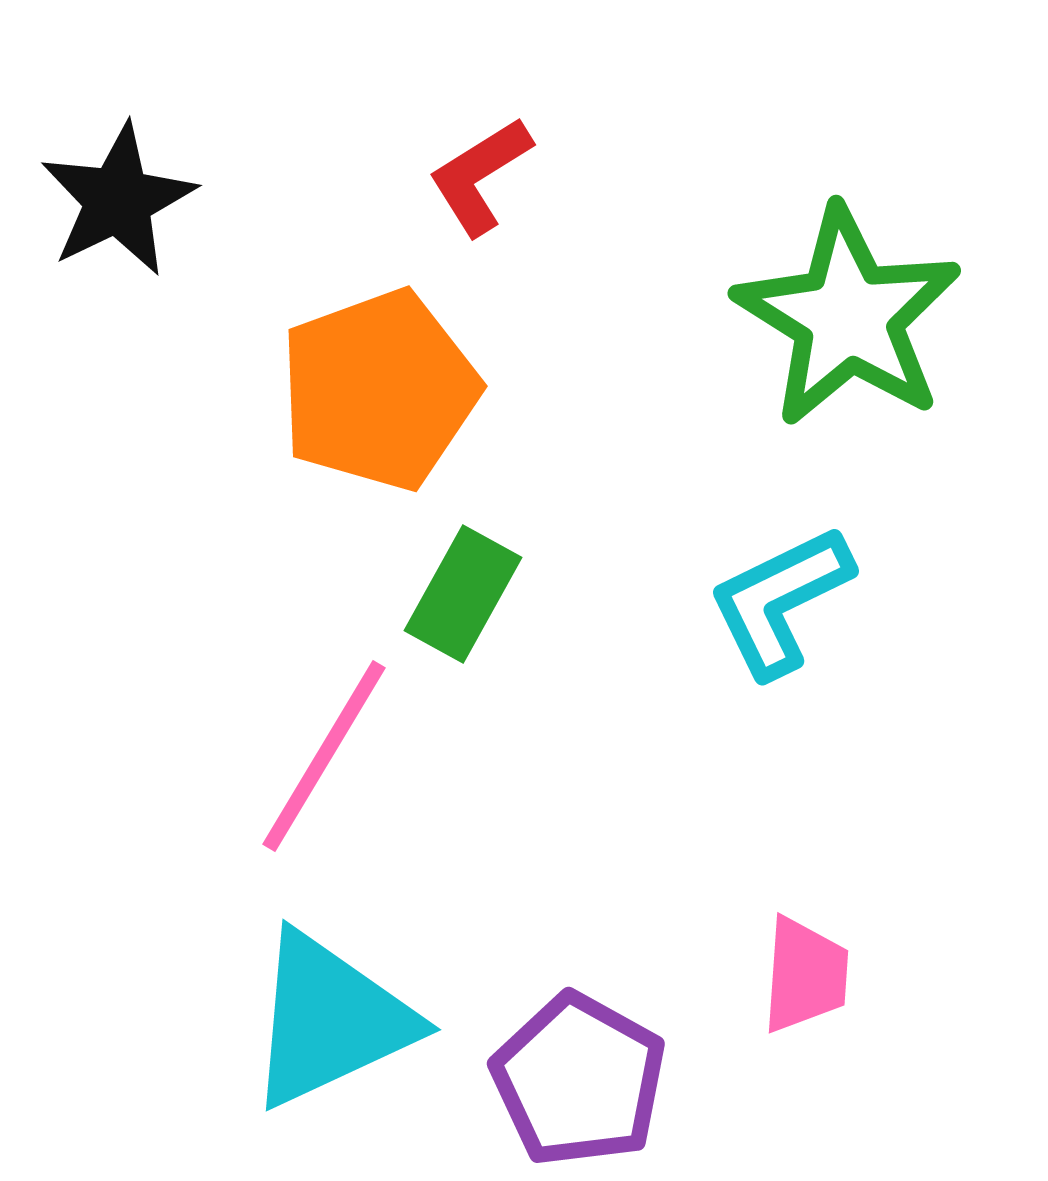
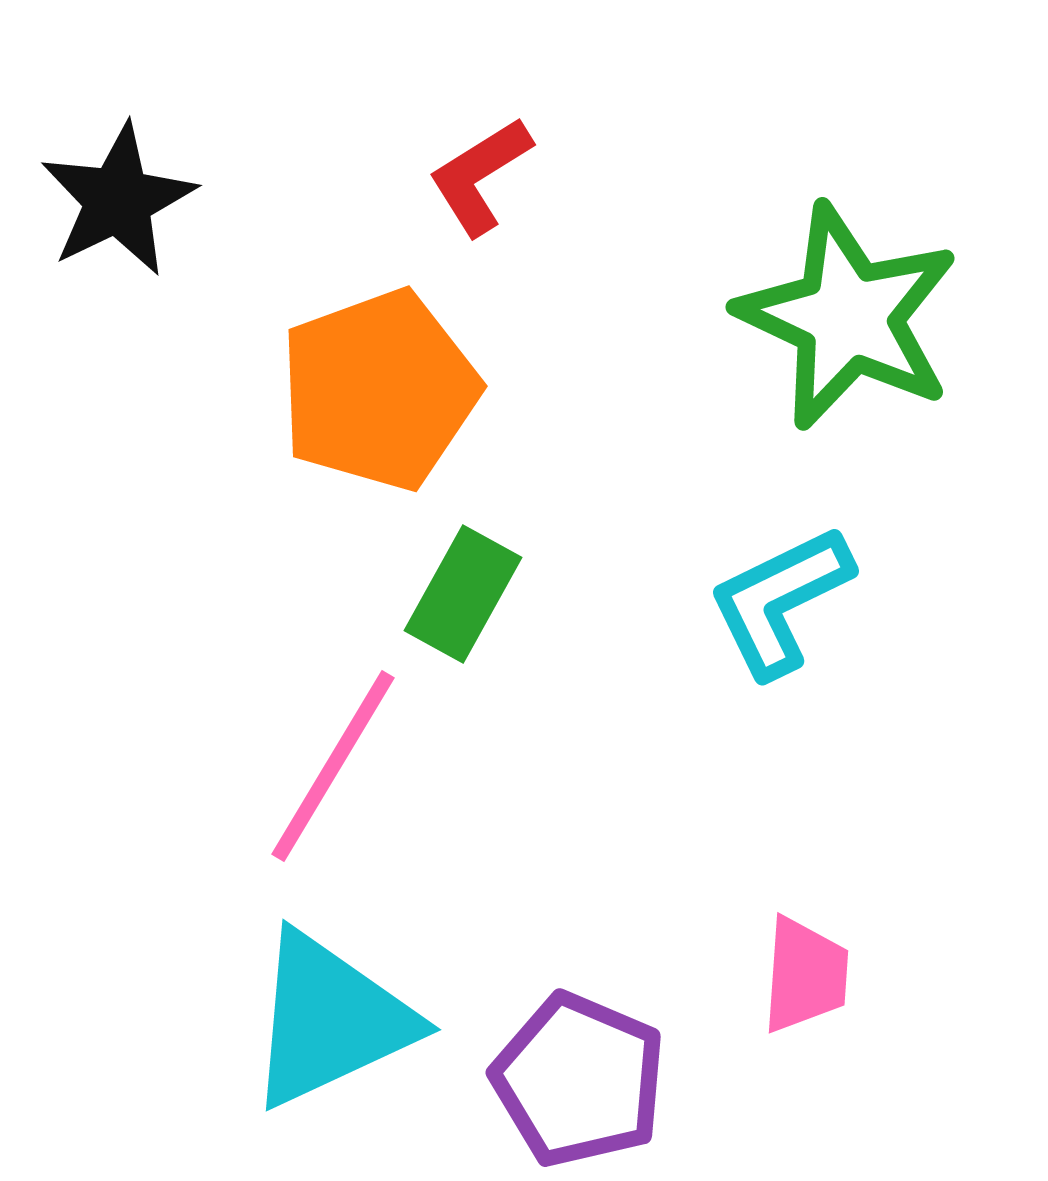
green star: rotated 7 degrees counterclockwise
pink line: moved 9 px right, 10 px down
purple pentagon: rotated 6 degrees counterclockwise
